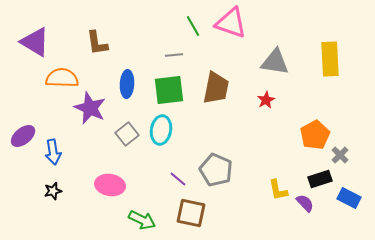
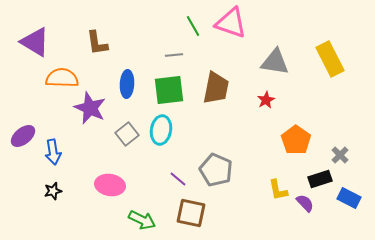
yellow rectangle: rotated 24 degrees counterclockwise
orange pentagon: moved 19 px left, 5 px down; rotated 8 degrees counterclockwise
